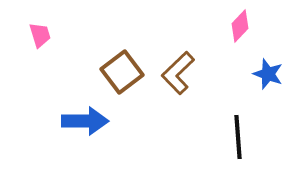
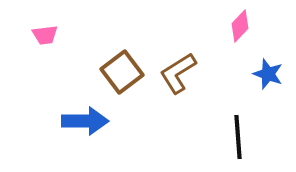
pink trapezoid: moved 5 px right; rotated 100 degrees clockwise
brown L-shape: rotated 12 degrees clockwise
